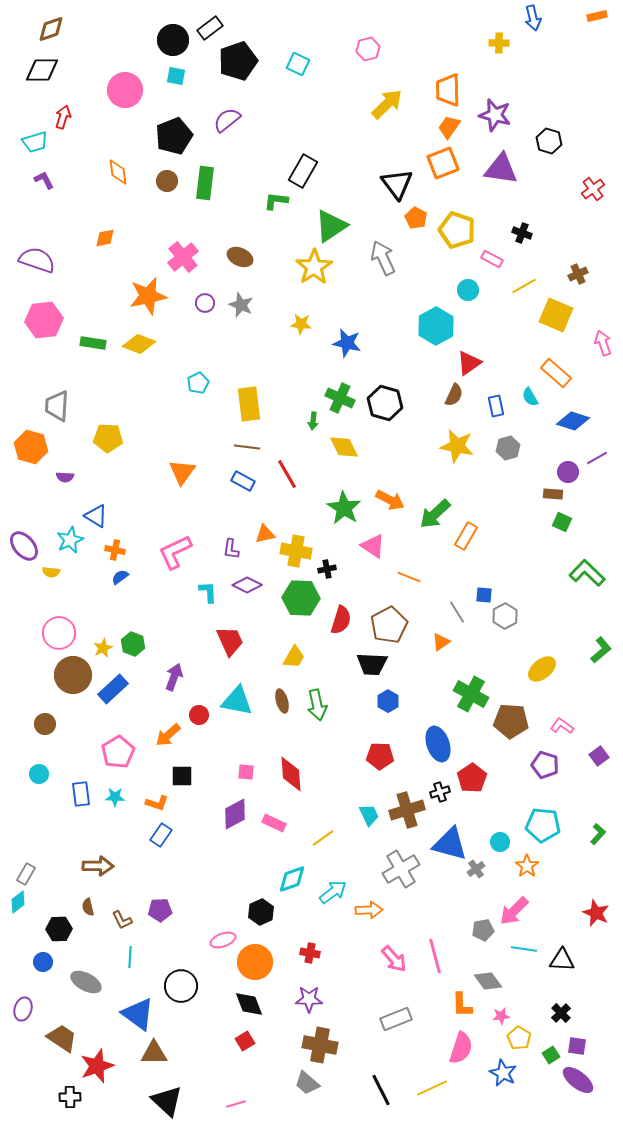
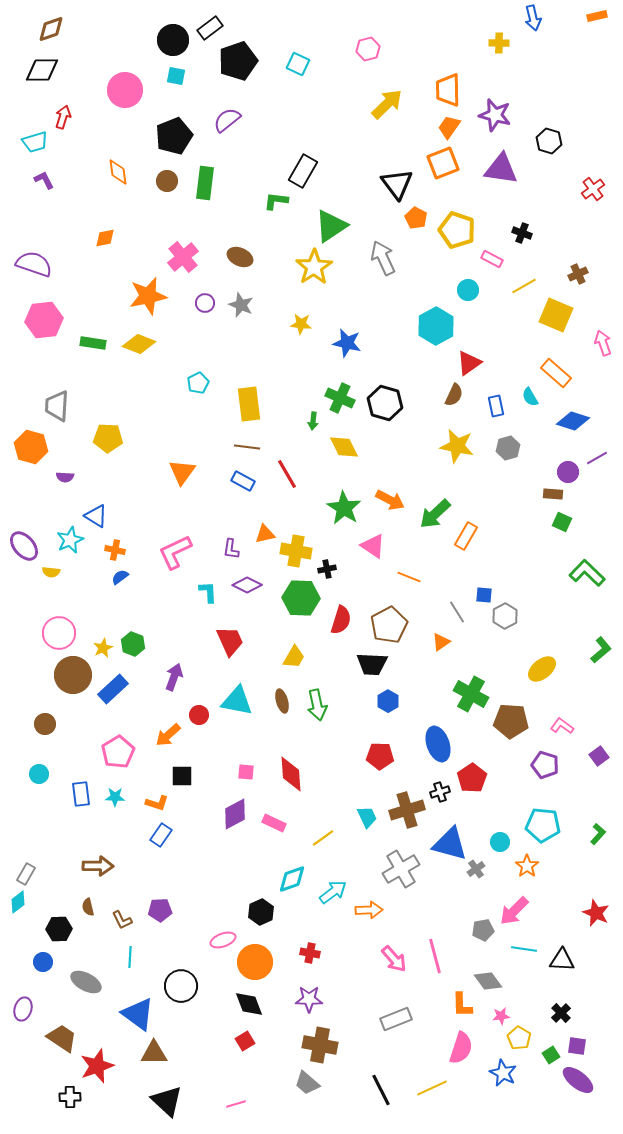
purple semicircle at (37, 260): moved 3 px left, 4 px down
cyan trapezoid at (369, 815): moved 2 px left, 2 px down
